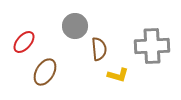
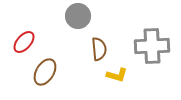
gray circle: moved 3 px right, 10 px up
yellow L-shape: moved 1 px left
